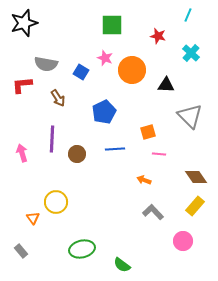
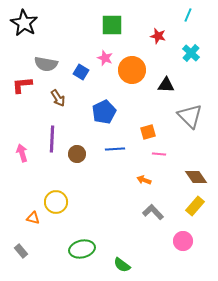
black star: rotated 24 degrees counterclockwise
orange triangle: rotated 40 degrees counterclockwise
